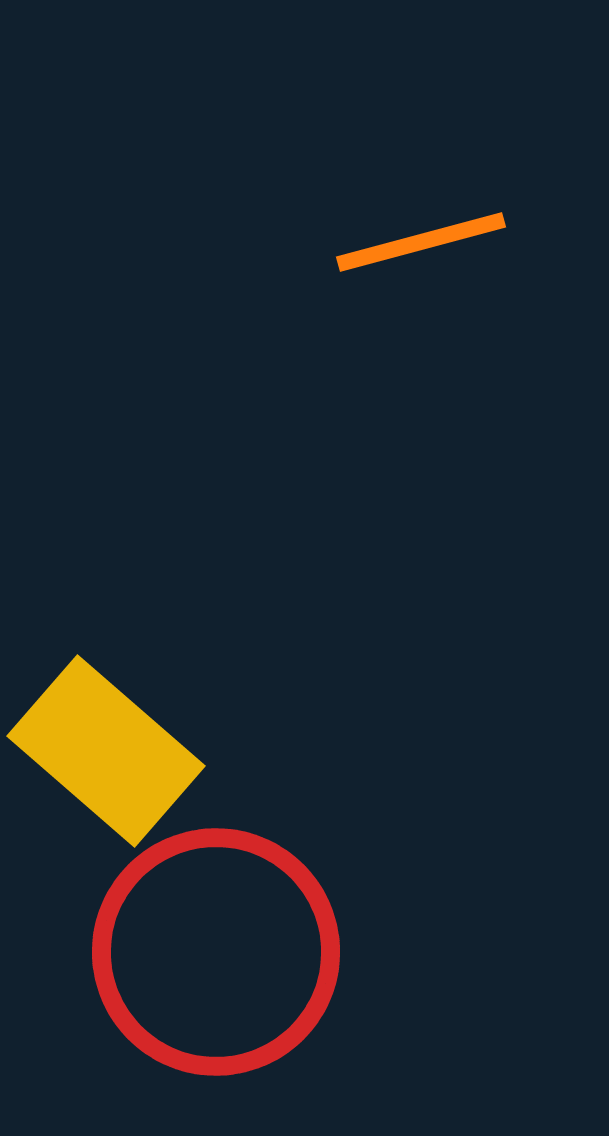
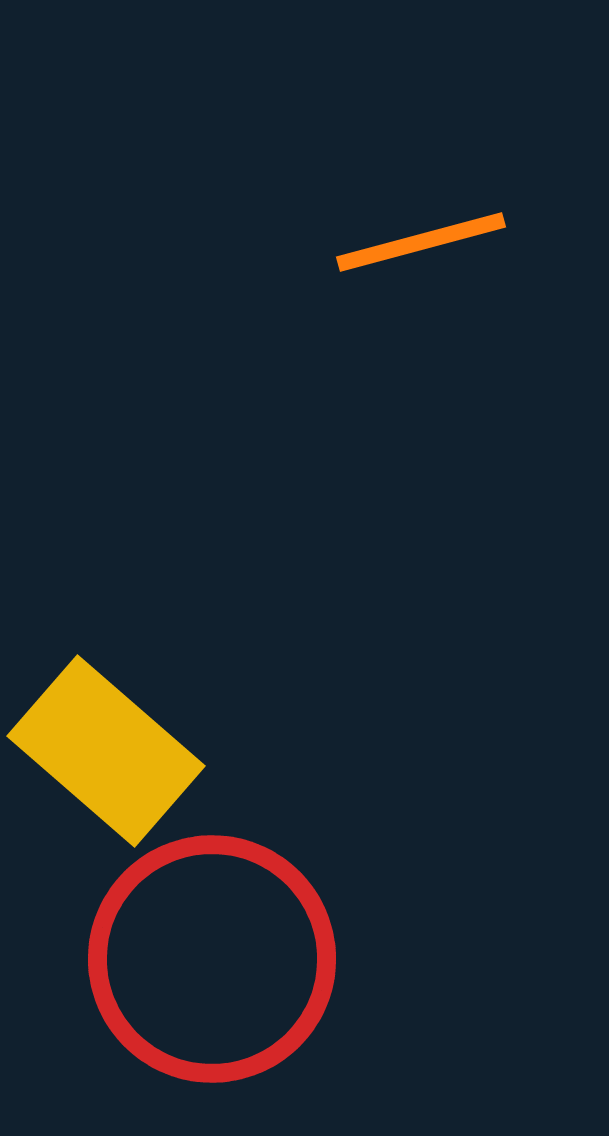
red circle: moved 4 px left, 7 px down
